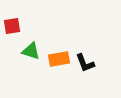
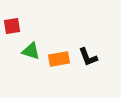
black L-shape: moved 3 px right, 6 px up
